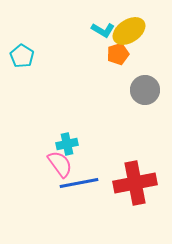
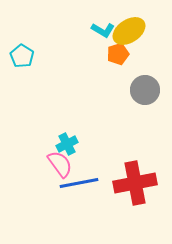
cyan cross: rotated 15 degrees counterclockwise
